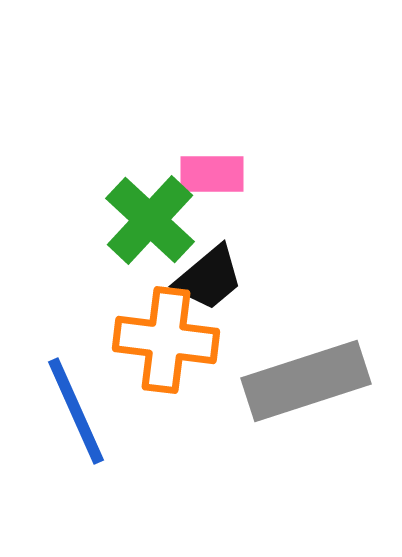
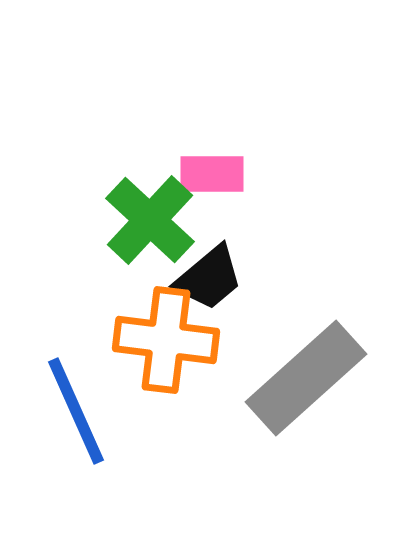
gray rectangle: moved 3 px up; rotated 24 degrees counterclockwise
